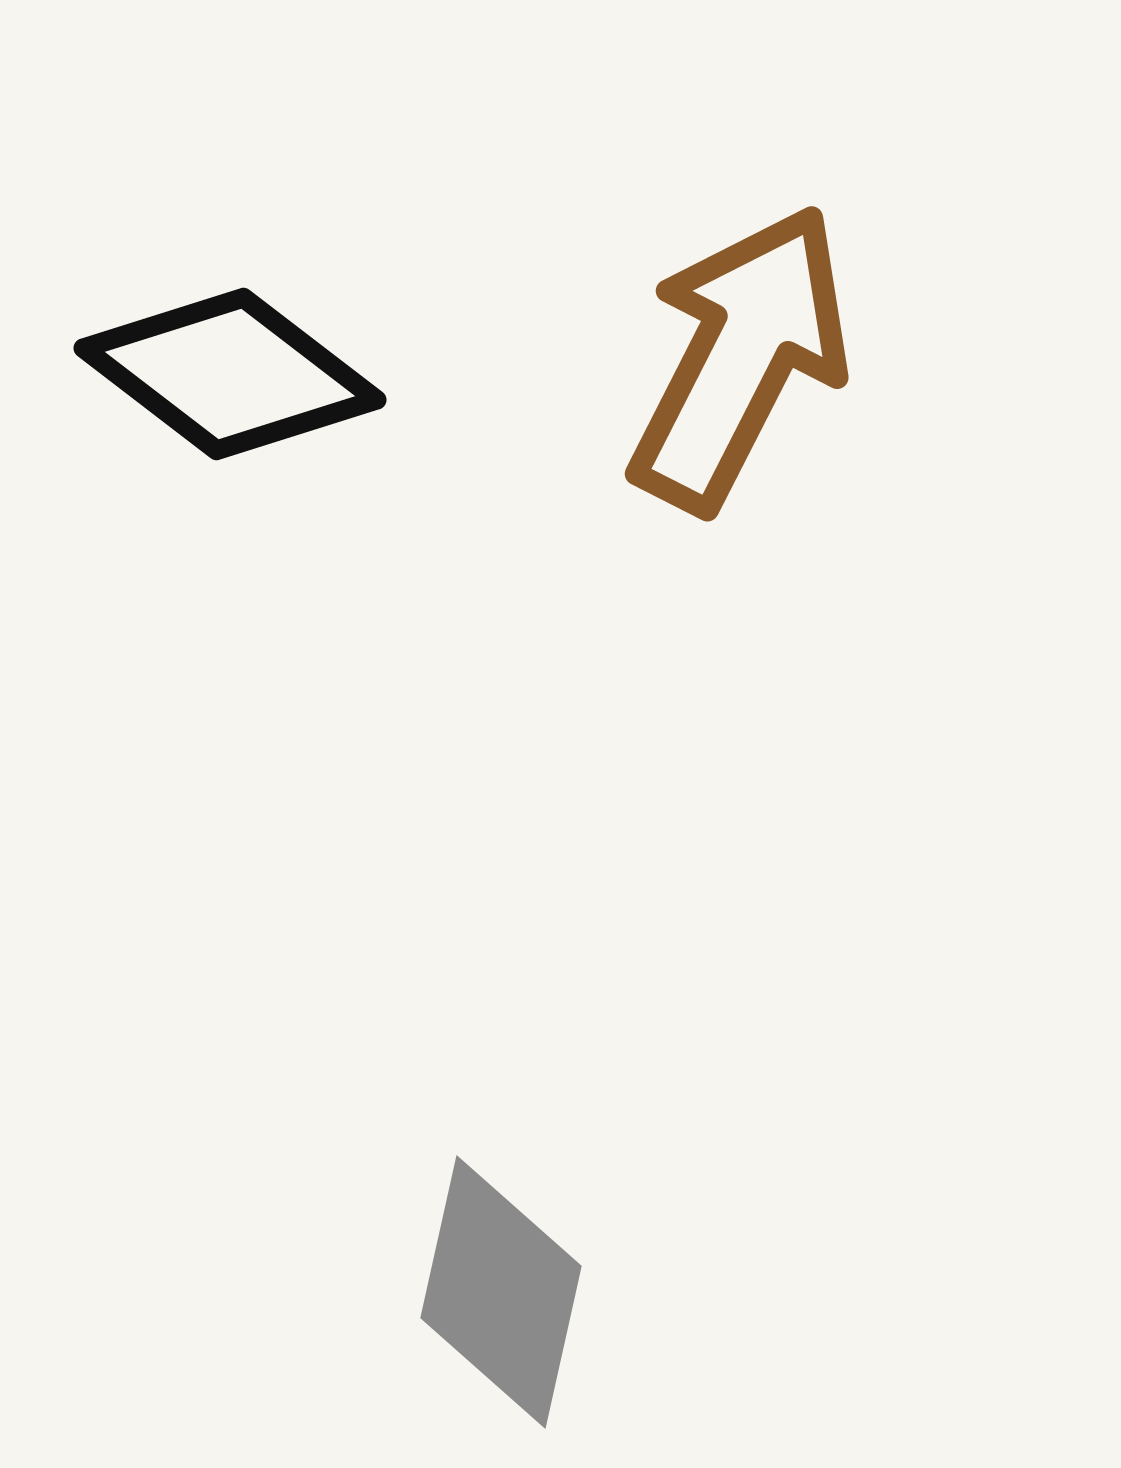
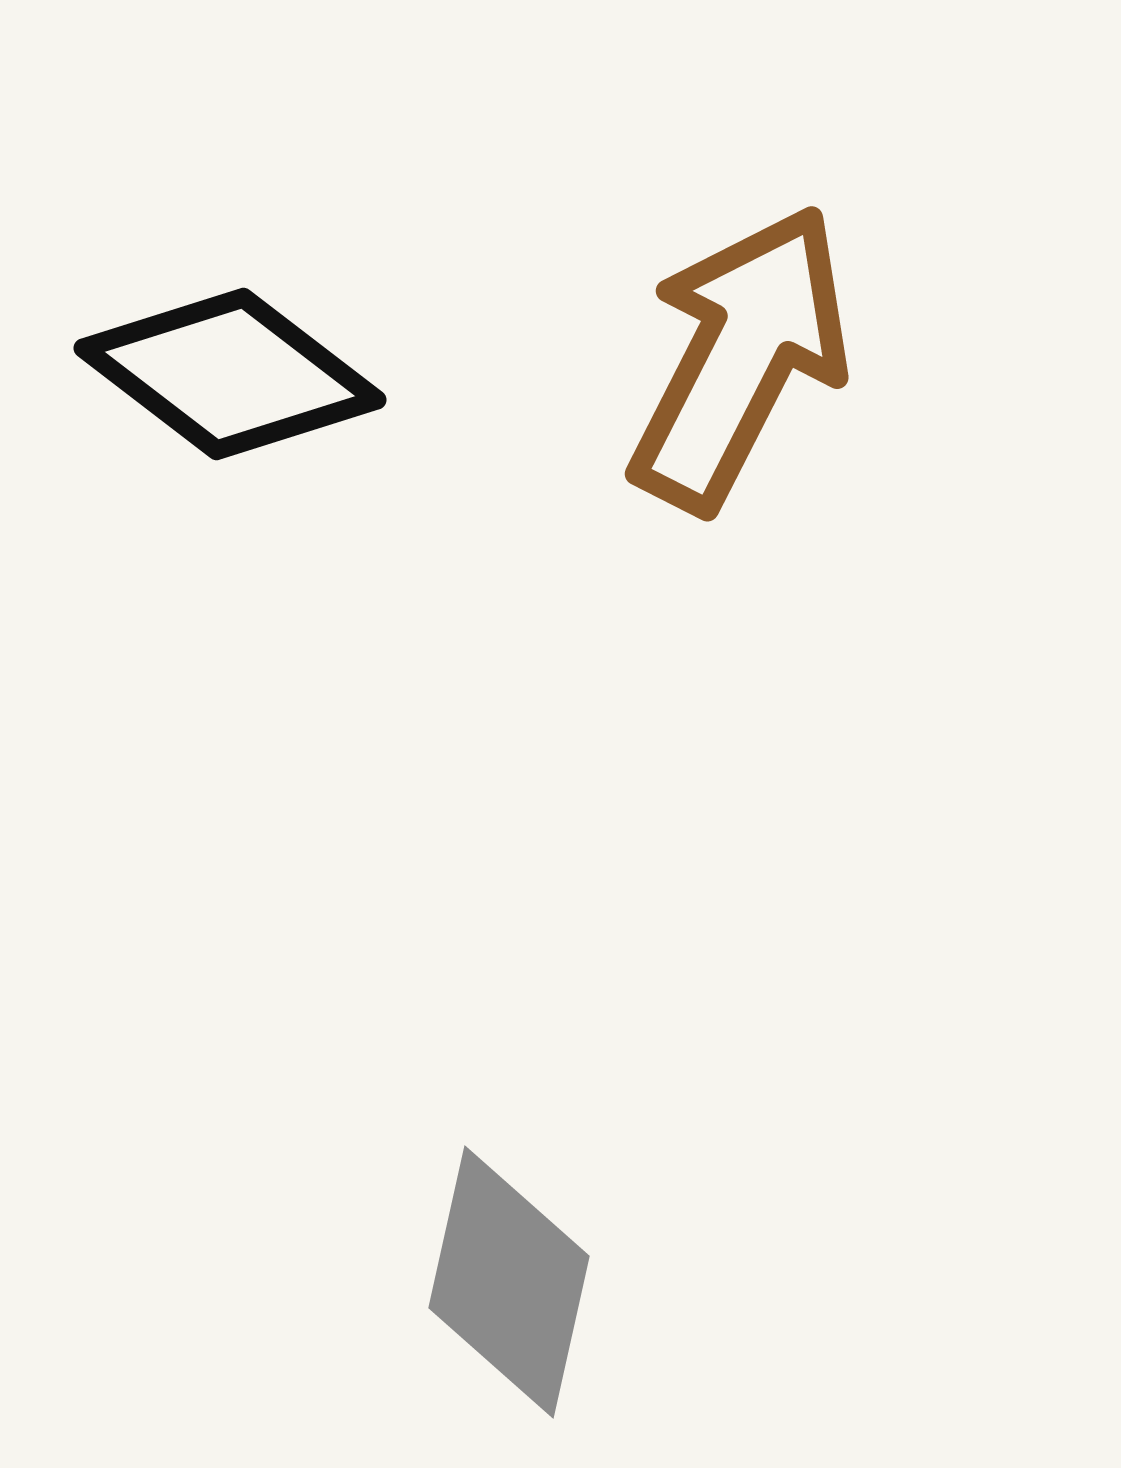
gray diamond: moved 8 px right, 10 px up
